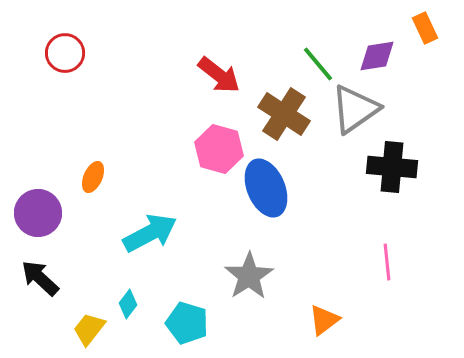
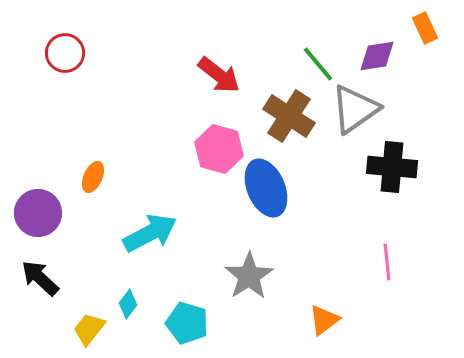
brown cross: moved 5 px right, 2 px down
